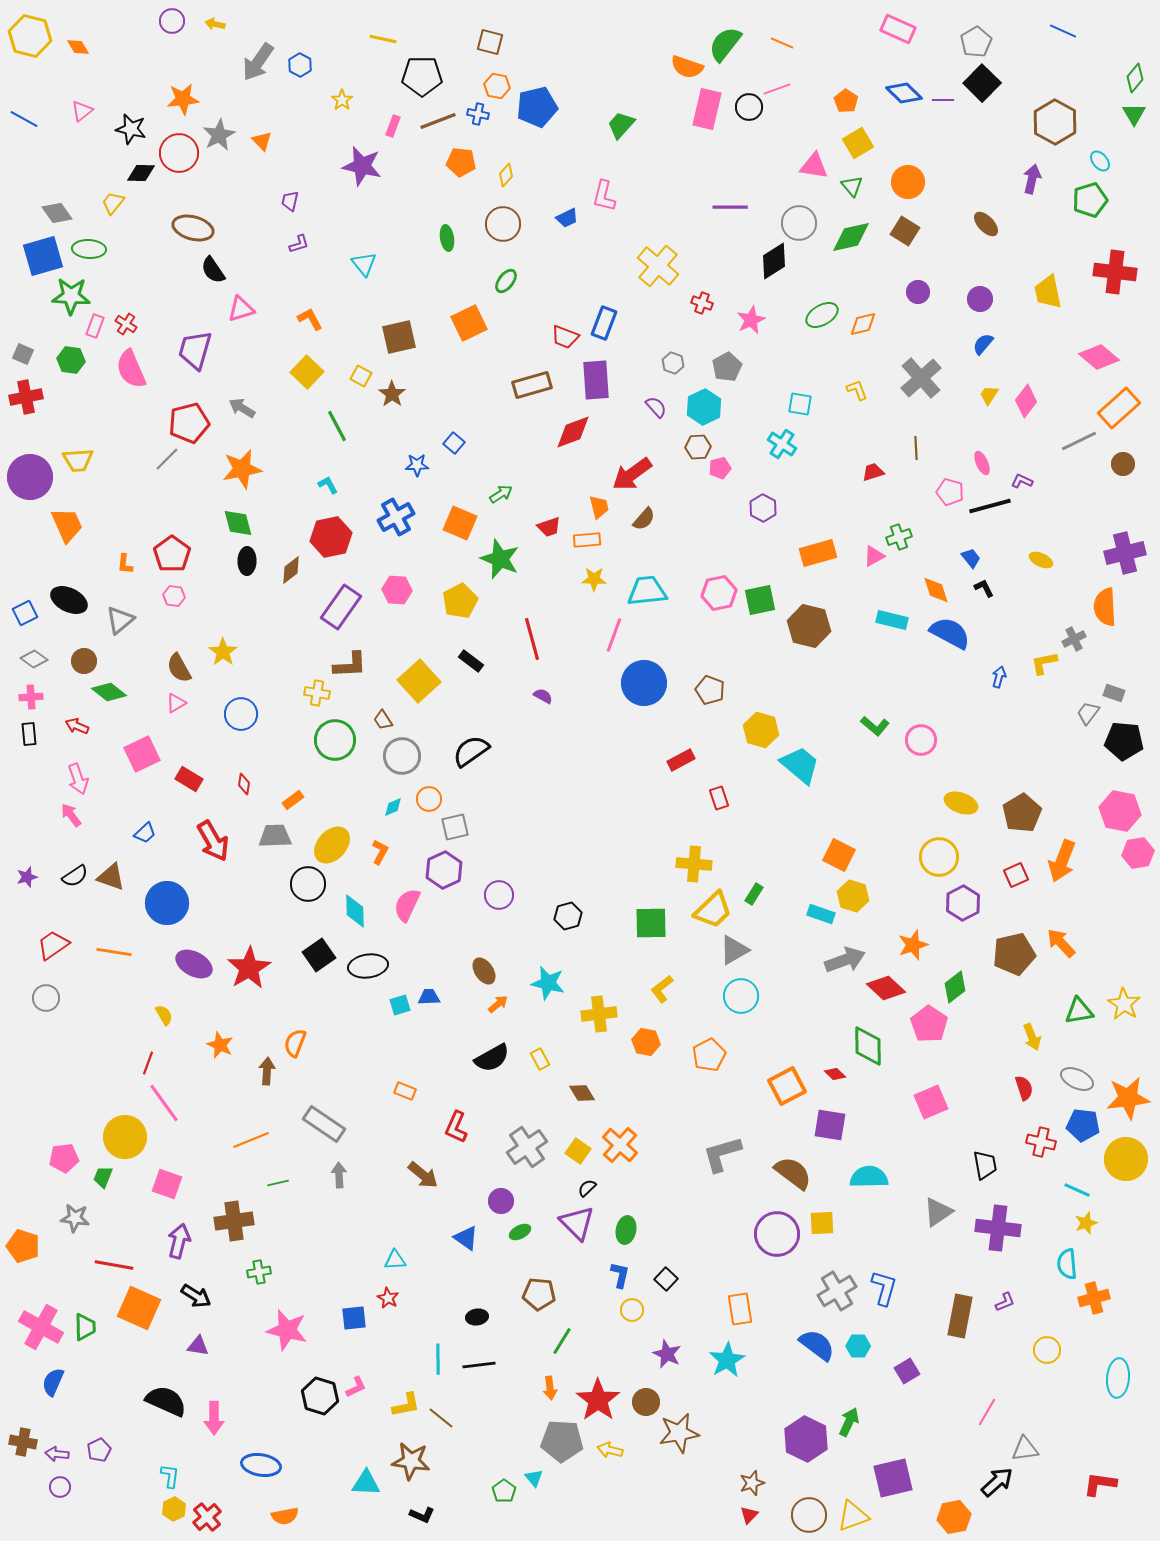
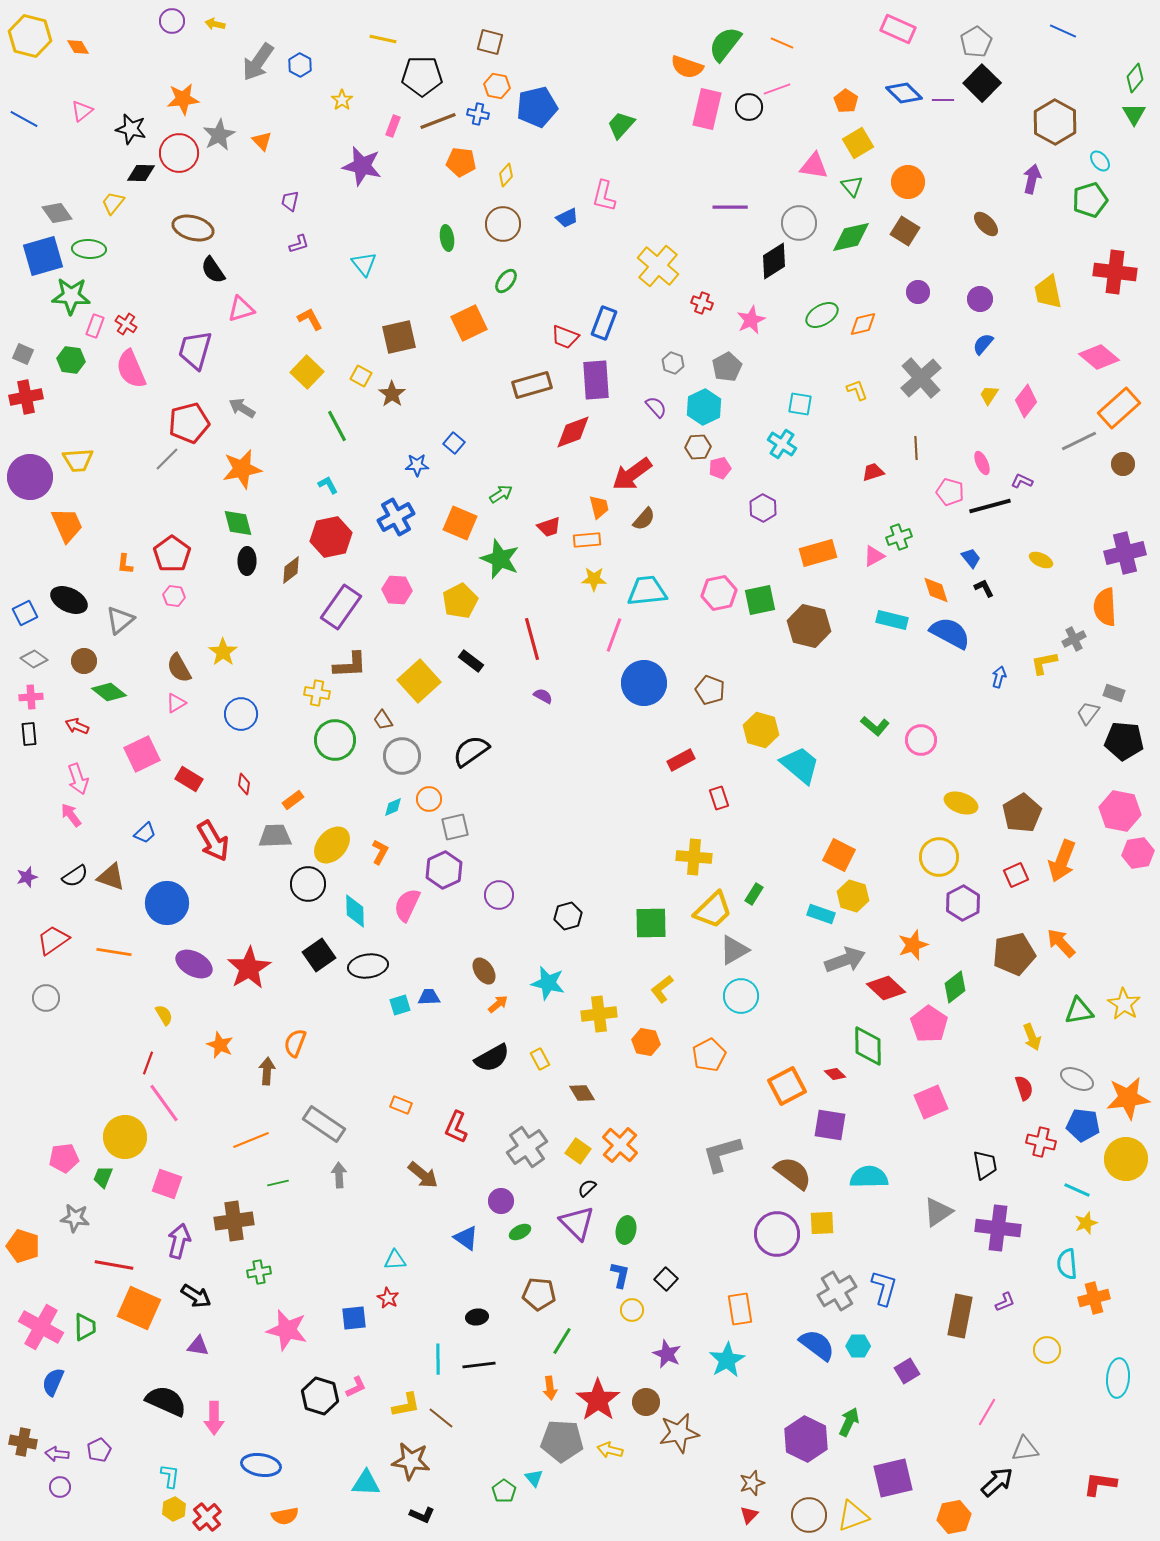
yellow cross at (694, 864): moved 7 px up
red trapezoid at (53, 945): moved 5 px up
orange rectangle at (405, 1091): moved 4 px left, 14 px down
